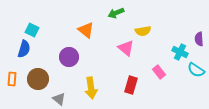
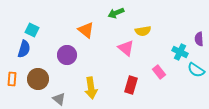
purple circle: moved 2 px left, 2 px up
